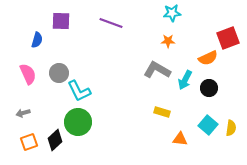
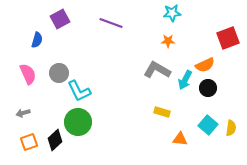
purple square: moved 1 px left, 2 px up; rotated 30 degrees counterclockwise
orange semicircle: moved 3 px left, 7 px down
black circle: moved 1 px left
